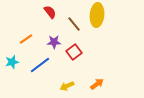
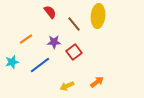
yellow ellipse: moved 1 px right, 1 px down
orange arrow: moved 2 px up
